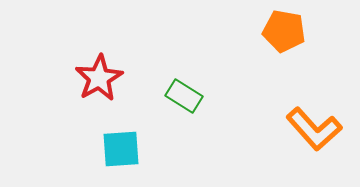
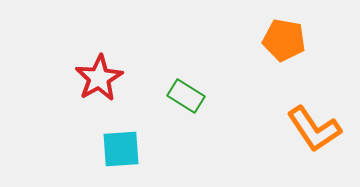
orange pentagon: moved 9 px down
green rectangle: moved 2 px right
orange L-shape: rotated 8 degrees clockwise
